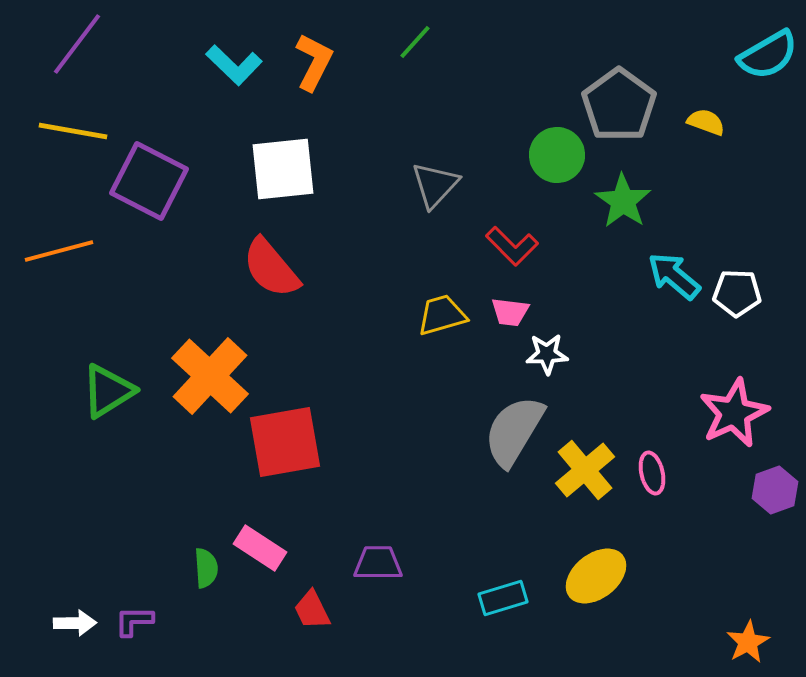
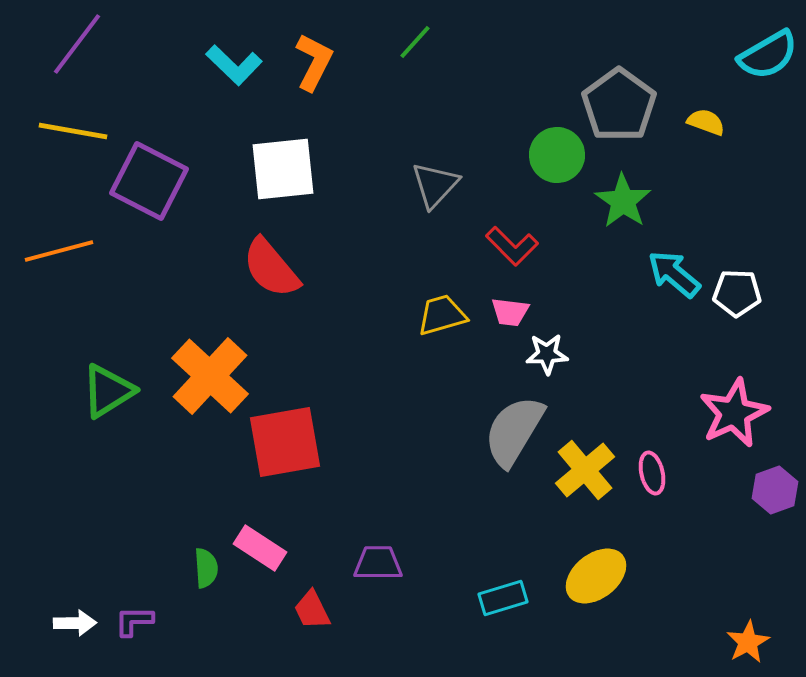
cyan arrow: moved 2 px up
